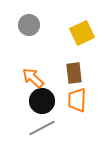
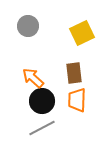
gray circle: moved 1 px left, 1 px down
